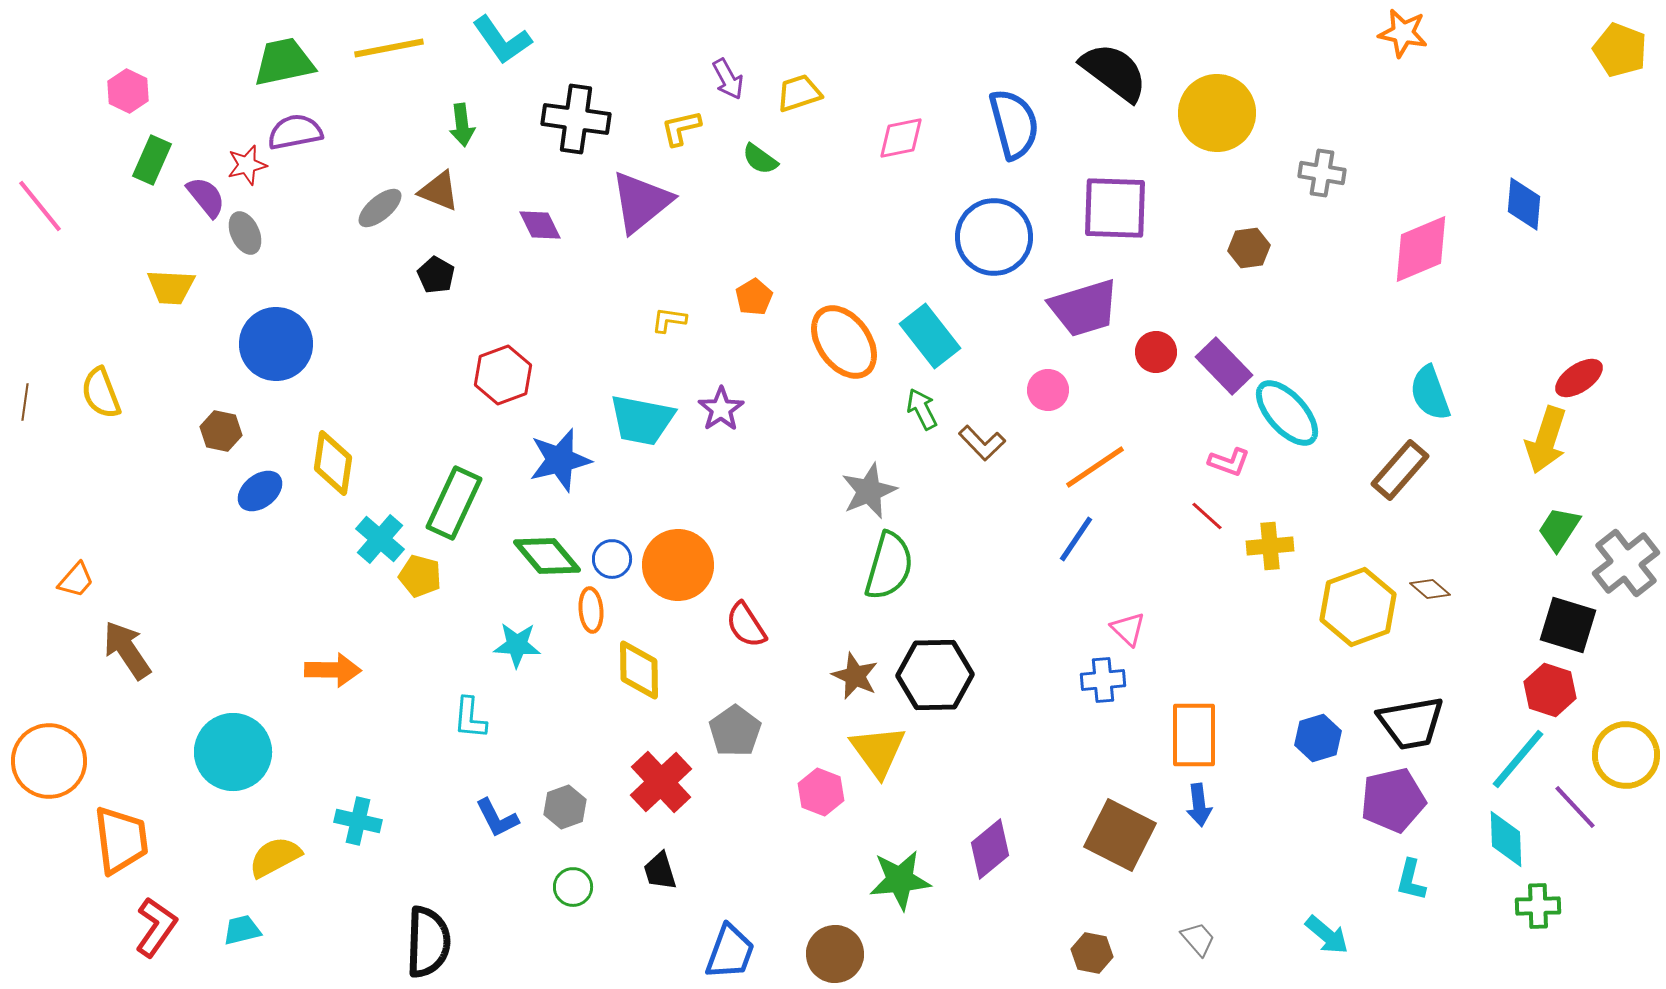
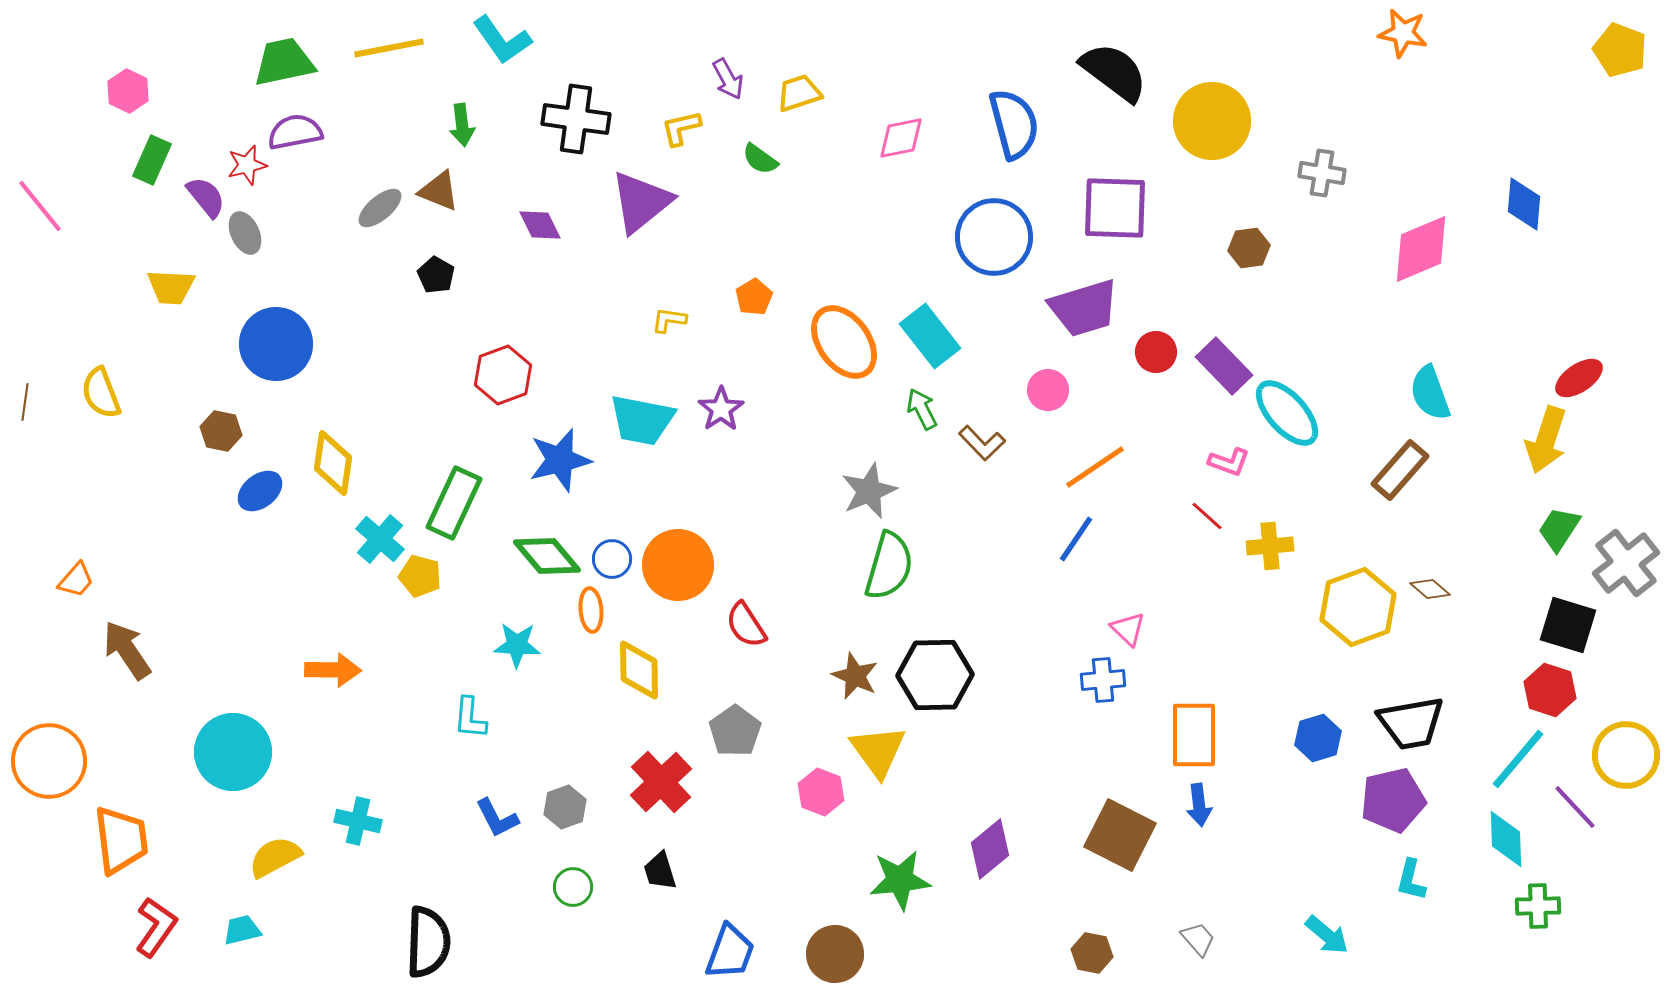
yellow circle at (1217, 113): moved 5 px left, 8 px down
